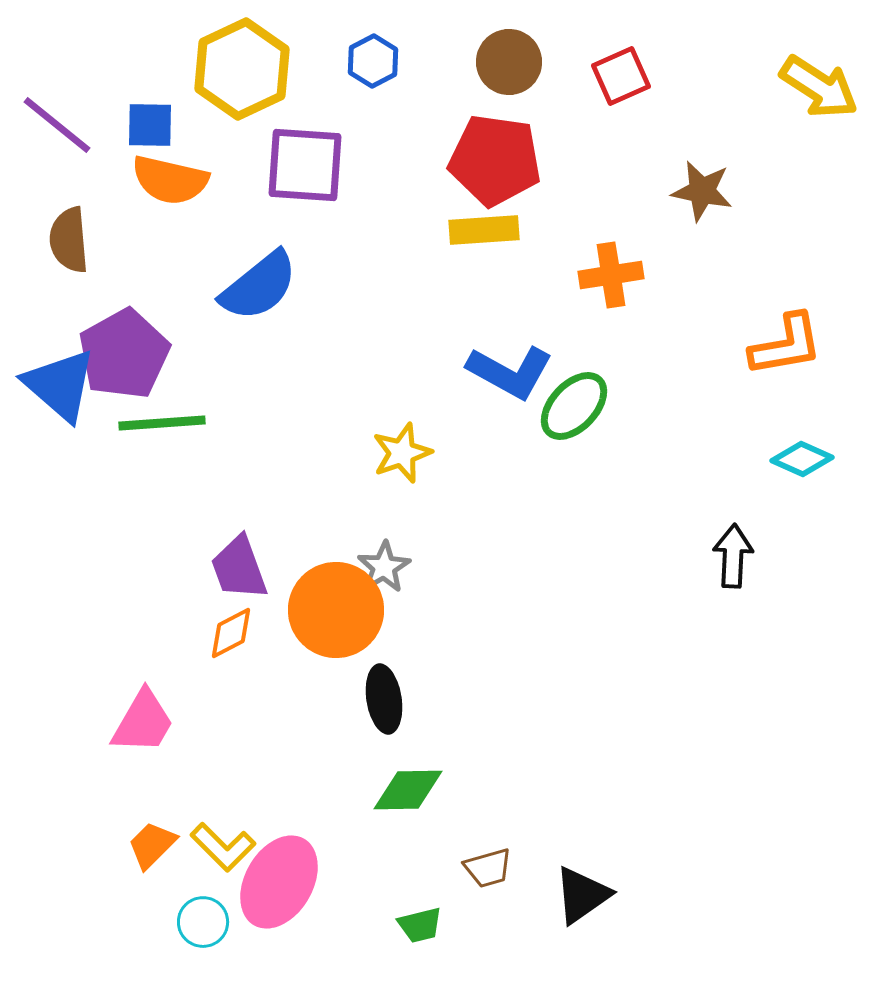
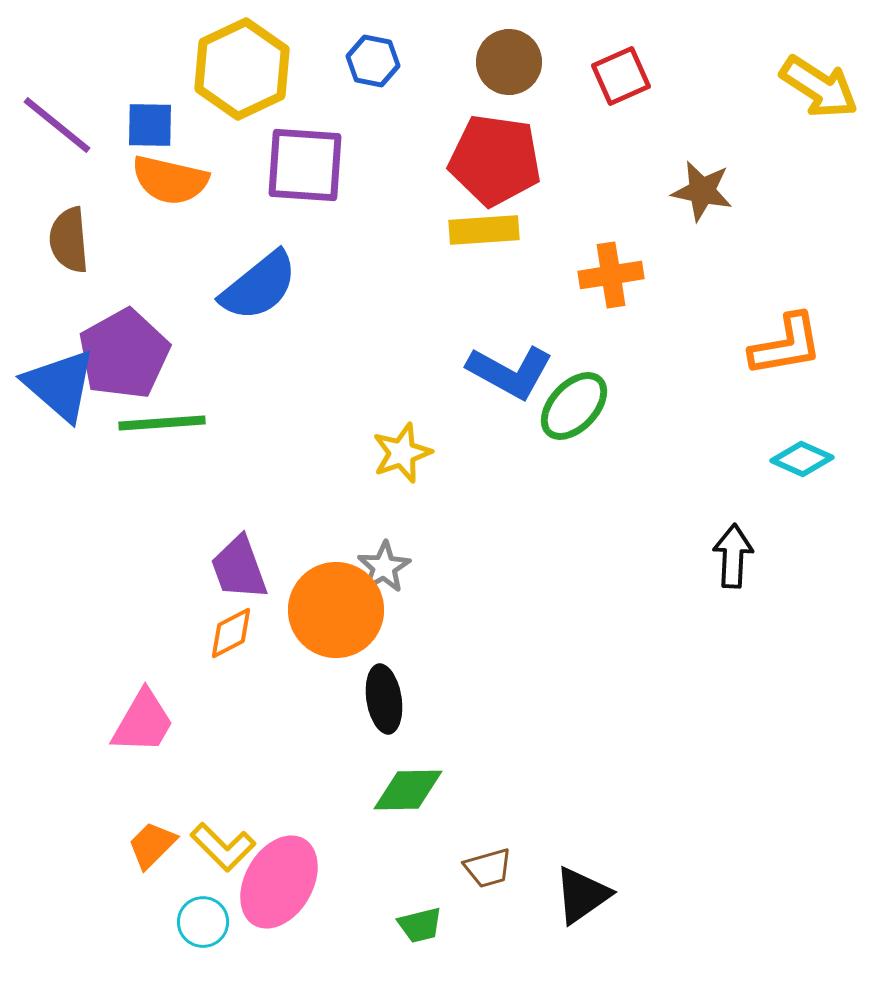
blue hexagon: rotated 21 degrees counterclockwise
